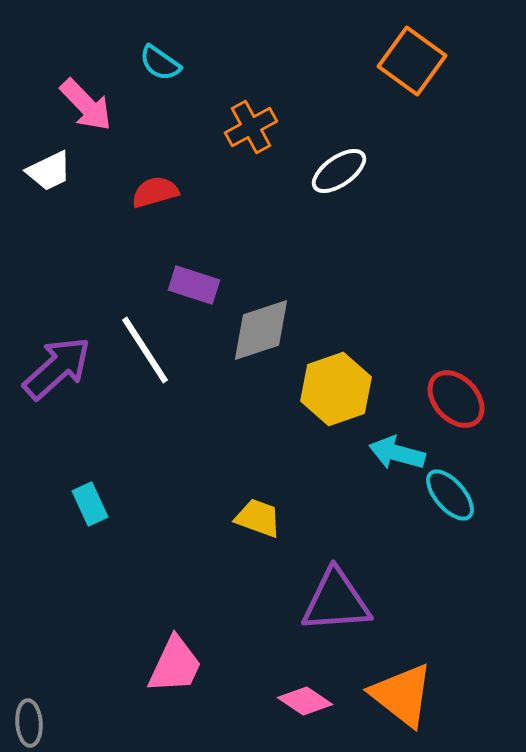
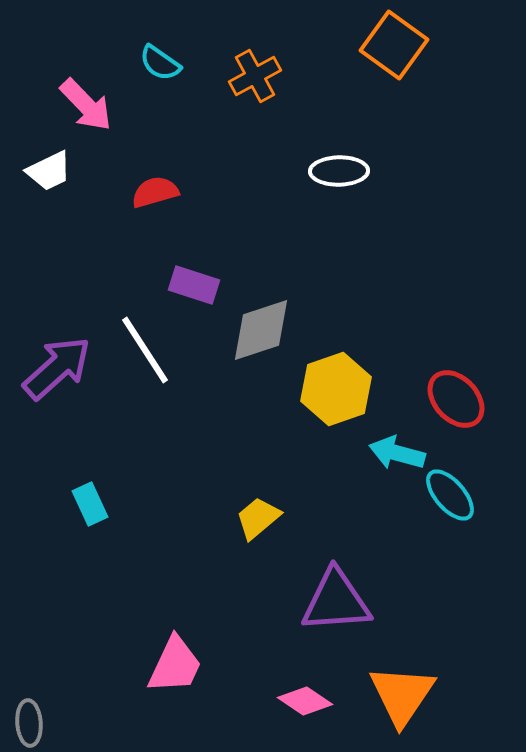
orange square: moved 18 px left, 16 px up
orange cross: moved 4 px right, 51 px up
white ellipse: rotated 34 degrees clockwise
yellow trapezoid: rotated 60 degrees counterclockwise
orange triangle: rotated 26 degrees clockwise
